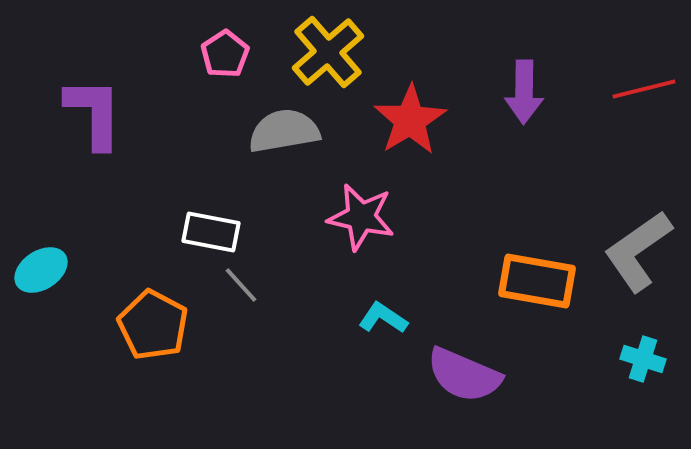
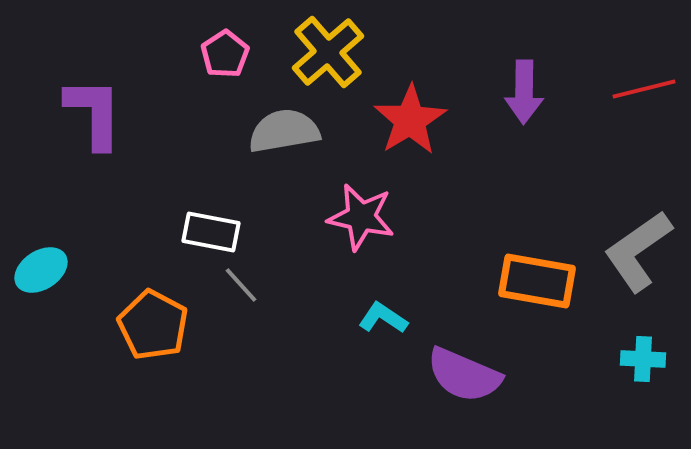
cyan cross: rotated 15 degrees counterclockwise
